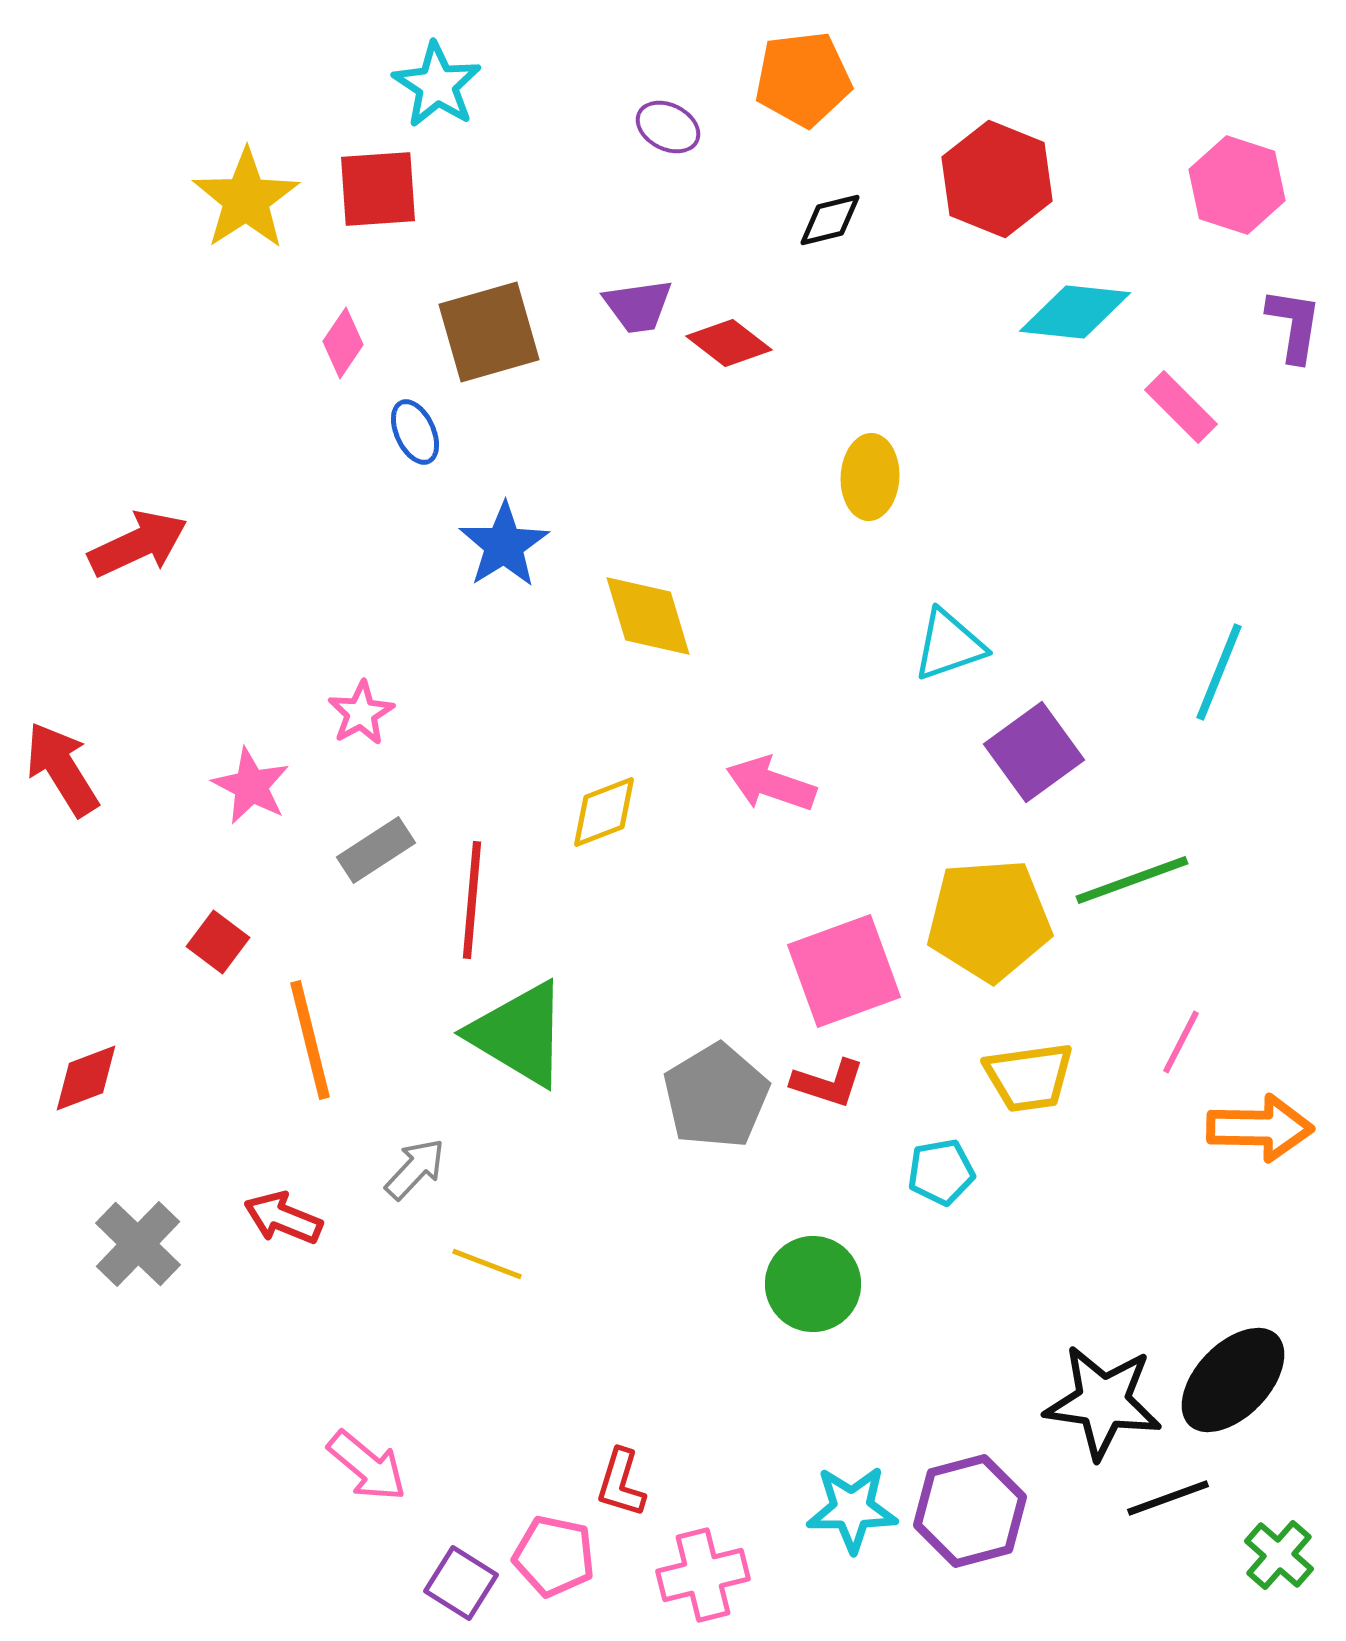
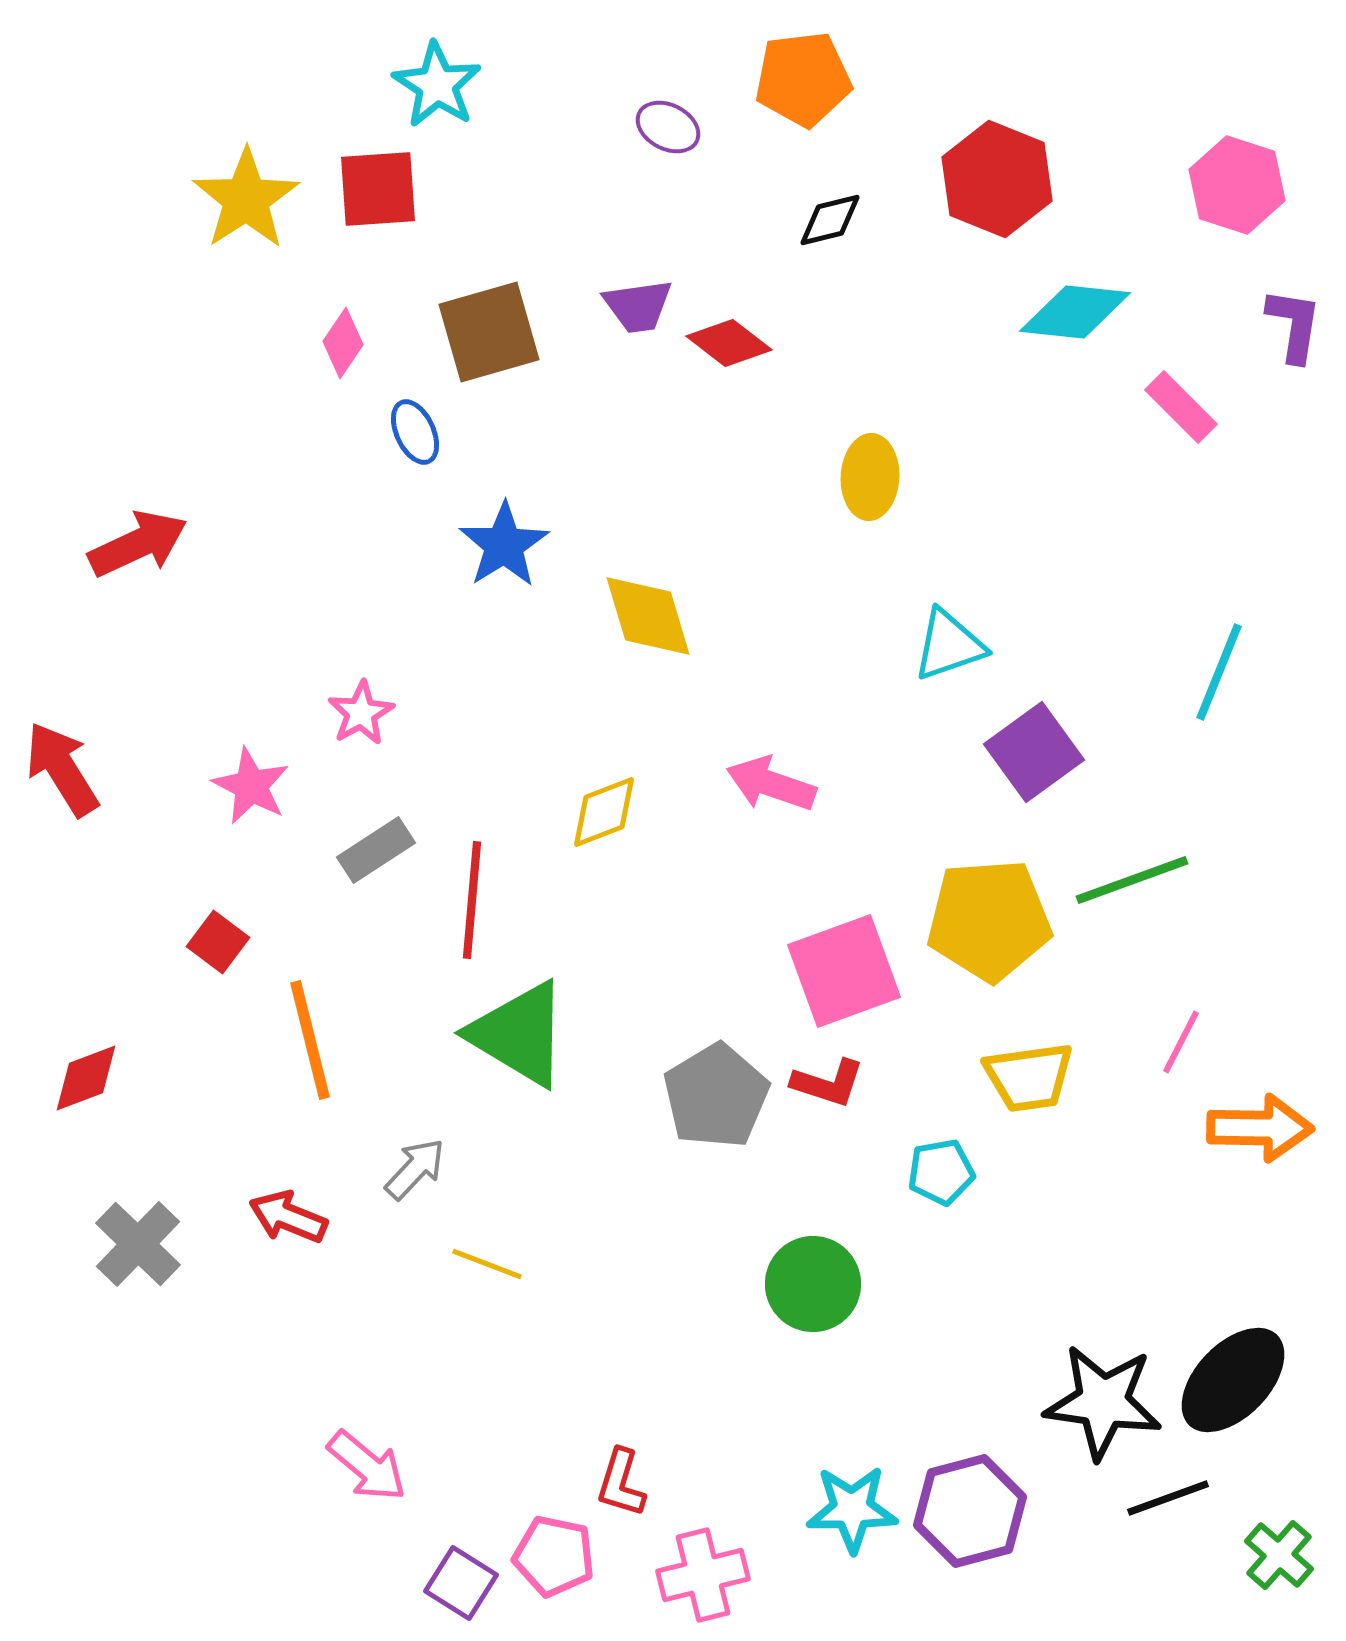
red arrow at (283, 1218): moved 5 px right, 1 px up
